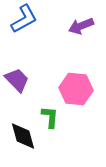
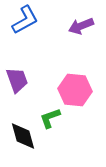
blue L-shape: moved 1 px right, 1 px down
purple trapezoid: rotated 24 degrees clockwise
pink hexagon: moved 1 px left, 1 px down
green L-shape: moved 1 px down; rotated 115 degrees counterclockwise
